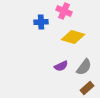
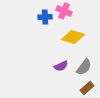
blue cross: moved 4 px right, 5 px up
